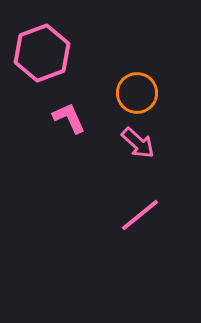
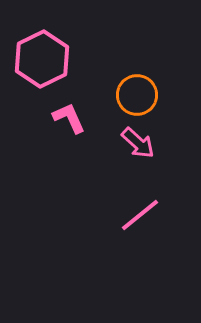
pink hexagon: moved 6 px down; rotated 6 degrees counterclockwise
orange circle: moved 2 px down
